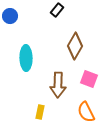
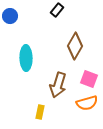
brown arrow: rotated 15 degrees clockwise
orange semicircle: moved 1 px right, 9 px up; rotated 80 degrees counterclockwise
